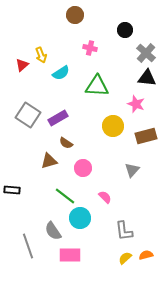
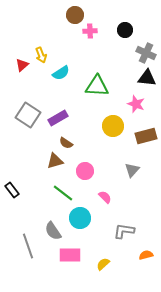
pink cross: moved 17 px up; rotated 16 degrees counterclockwise
gray cross: rotated 18 degrees counterclockwise
brown triangle: moved 6 px right
pink circle: moved 2 px right, 3 px down
black rectangle: rotated 49 degrees clockwise
green line: moved 2 px left, 3 px up
gray L-shape: rotated 105 degrees clockwise
yellow semicircle: moved 22 px left, 6 px down
